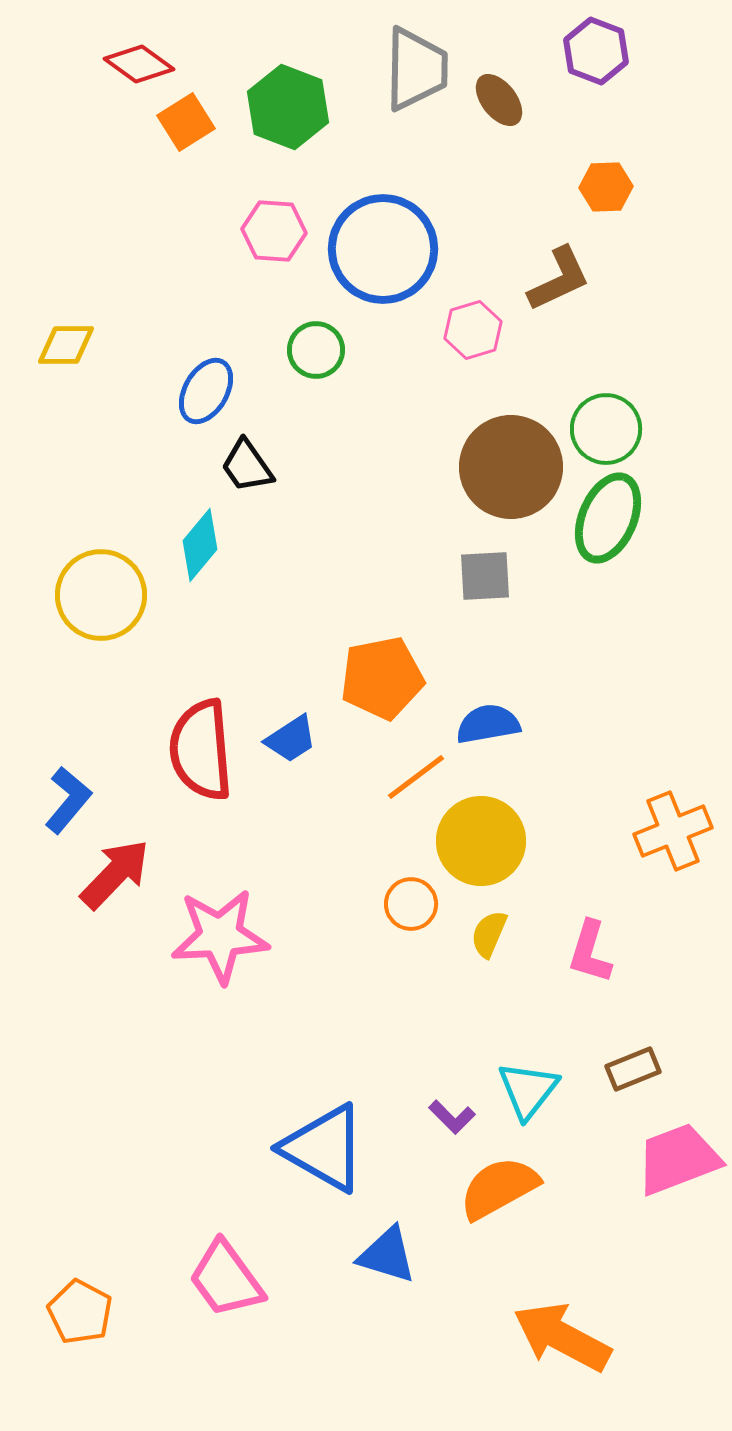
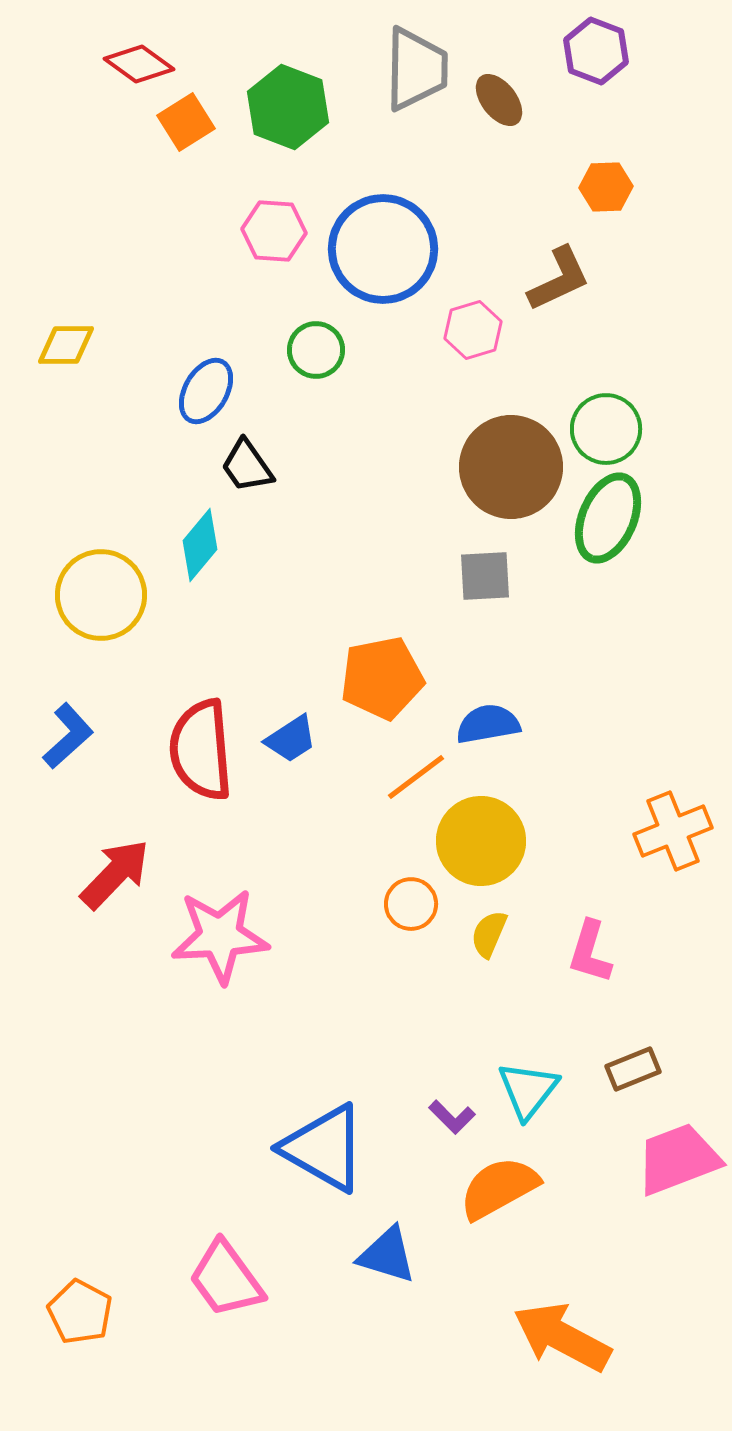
blue L-shape at (68, 800): moved 64 px up; rotated 8 degrees clockwise
